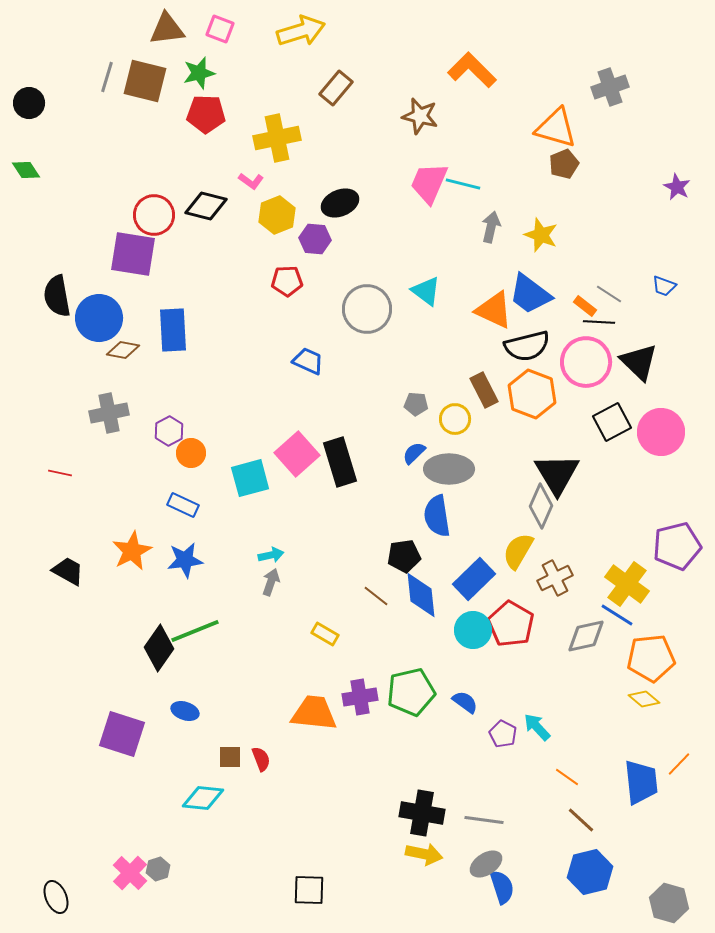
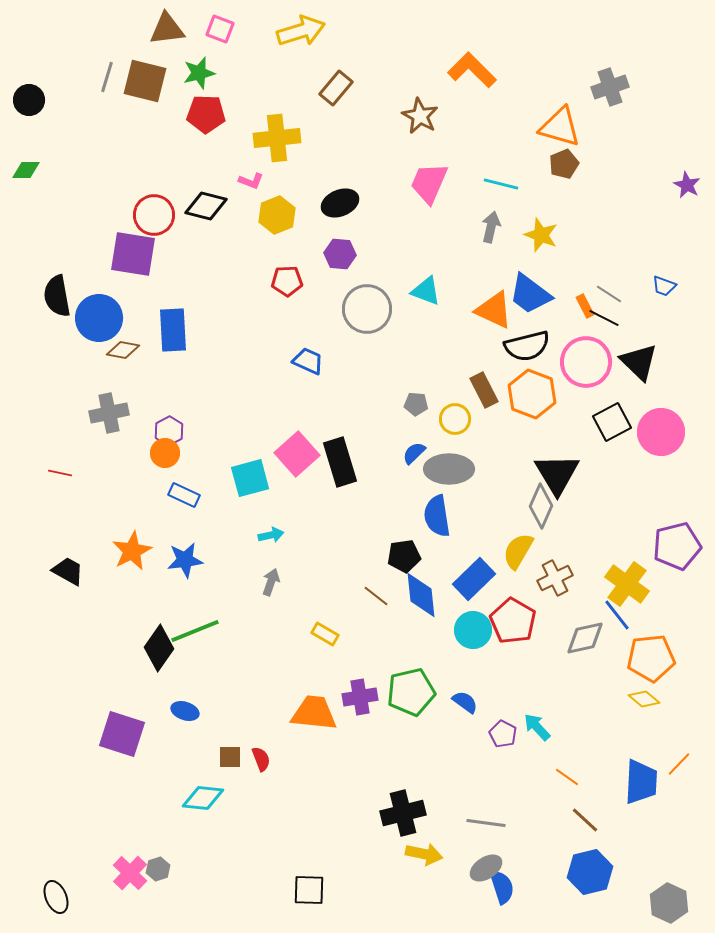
black circle at (29, 103): moved 3 px up
brown star at (420, 116): rotated 15 degrees clockwise
orange triangle at (556, 128): moved 4 px right, 1 px up
yellow cross at (277, 138): rotated 6 degrees clockwise
green diamond at (26, 170): rotated 56 degrees counterclockwise
pink L-shape at (251, 181): rotated 15 degrees counterclockwise
cyan line at (463, 184): moved 38 px right
purple star at (677, 187): moved 10 px right, 2 px up
purple hexagon at (315, 239): moved 25 px right, 15 px down
cyan triangle at (426, 291): rotated 16 degrees counterclockwise
orange rectangle at (585, 306): rotated 25 degrees clockwise
black line at (599, 322): moved 5 px right, 4 px up; rotated 24 degrees clockwise
orange circle at (191, 453): moved 26 px left
blue rectangle at (183, 505): moved 1 px right, 10 px up
cyan arrow at (271, 555): moved 20 px up
blue line at (617, 615): rotated 20 degrees clockwise
red pentagon at (511, 624): moved 2 px right, 3 px up
gray diamond at (586, 636): moved 1 px left, 2 px down
blue trapezoid at (641, 782): rotated 9 degrees clockwise
black cross at (422, 813): moved 19 px left; rotated 24 degrees counterclockwise
gray line at (484, 820): moved 2 px right, 3 px down
brown line at (581, 820): moved 4 px right
gray ellipse at (486, 864): moved 4 px down
gray hexagon at (669, 903): rotated 9 degrees clockwise
